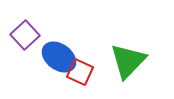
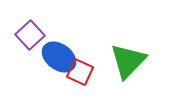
purple square: moved 5 px right
